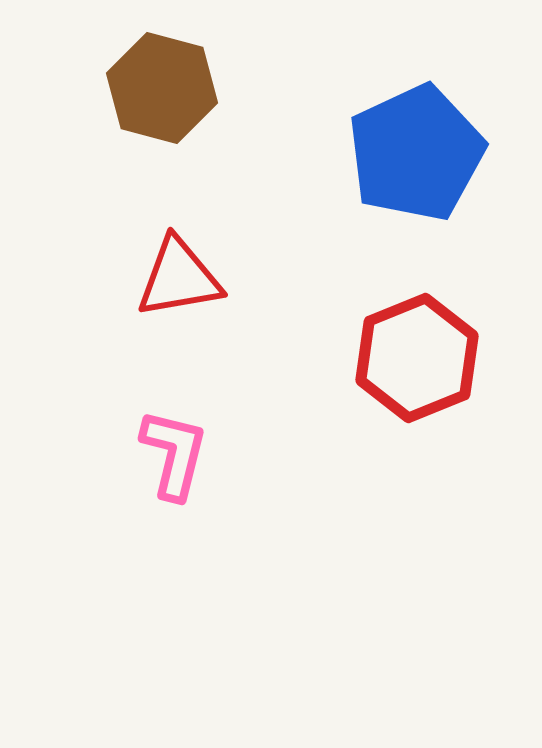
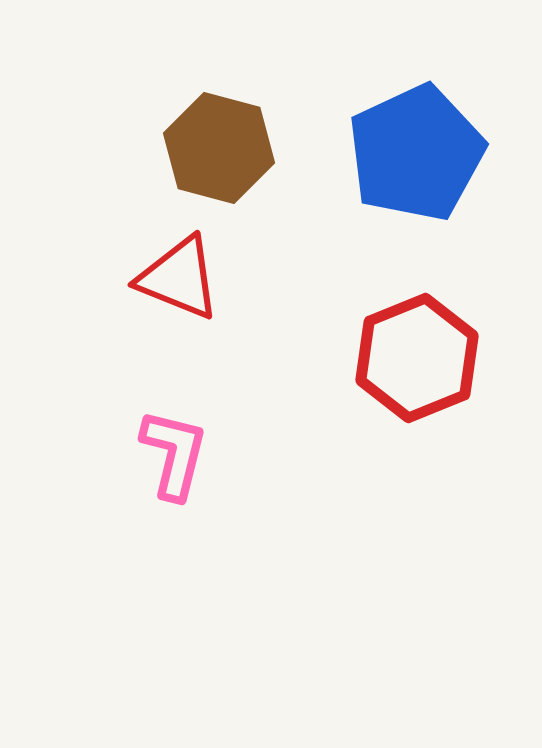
brown hexagon: moved 57 px right, 60 px down
red triangle: rotated 32 degrees clockwise
